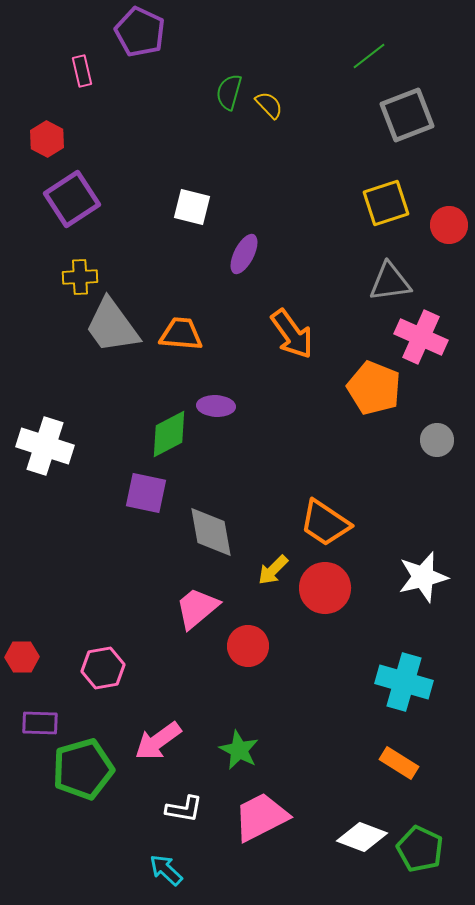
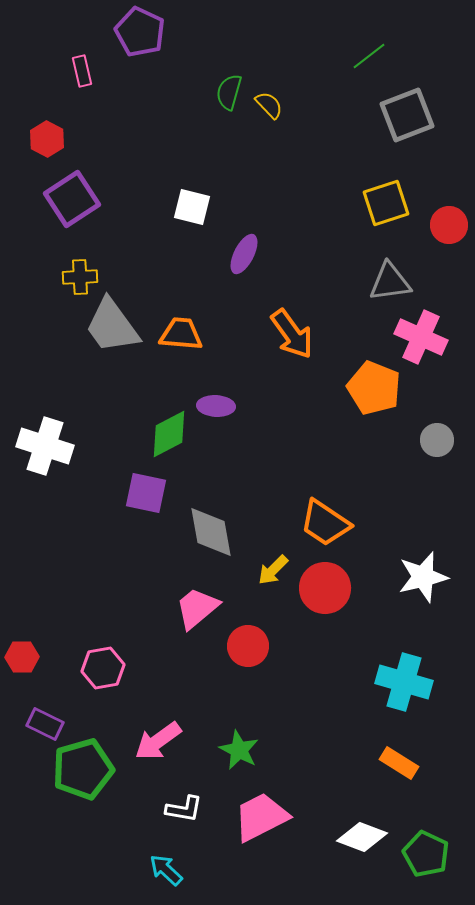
purple rectangle at (40, 723): moved 5 px right, 1 px down; rotated 24 degrees clockwise
green pentagon at (420, 849): moved 6 px right, 5 px down
